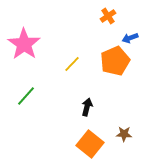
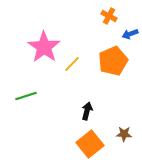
orange cross: moved 1 px right; rotated 28 degrees counterclockwise
blue arrow: moved 4 px up
pink star: moved 20 px right, 3 px down
orange pentagon: moved 2 px left
green line: rotated 30 degrees clockwise
black arrow: moved 4 px down
orange square: rotated 12 degrees clockwise
